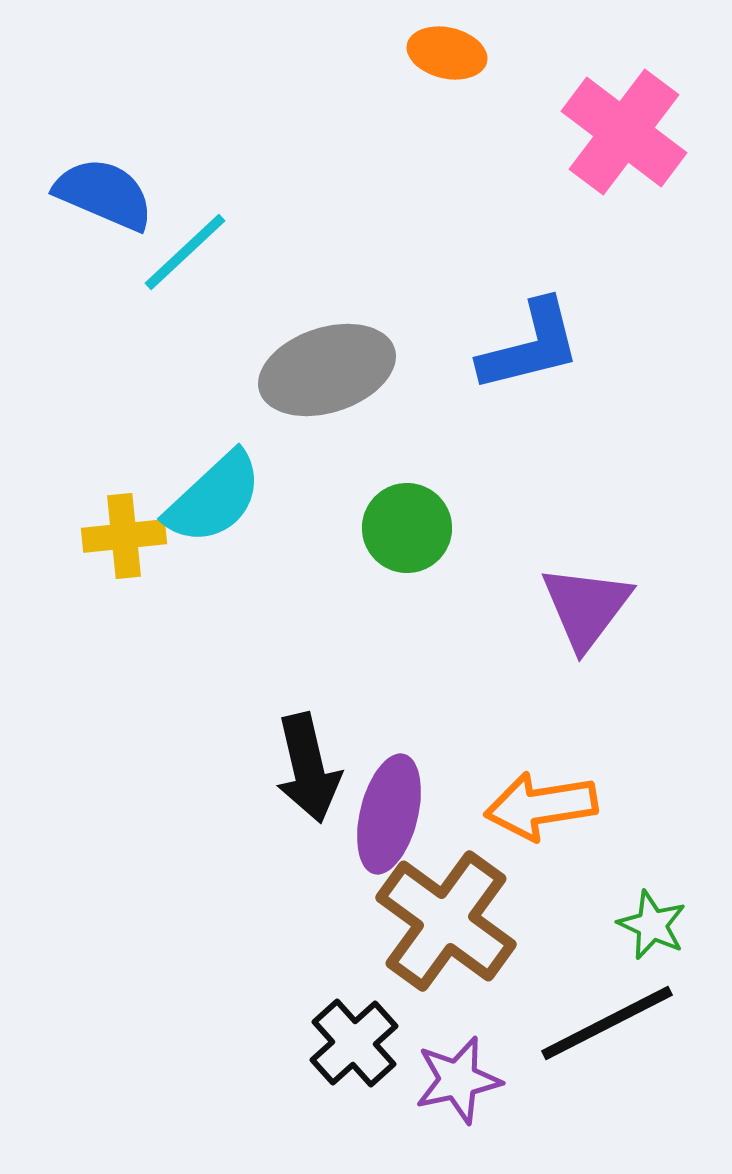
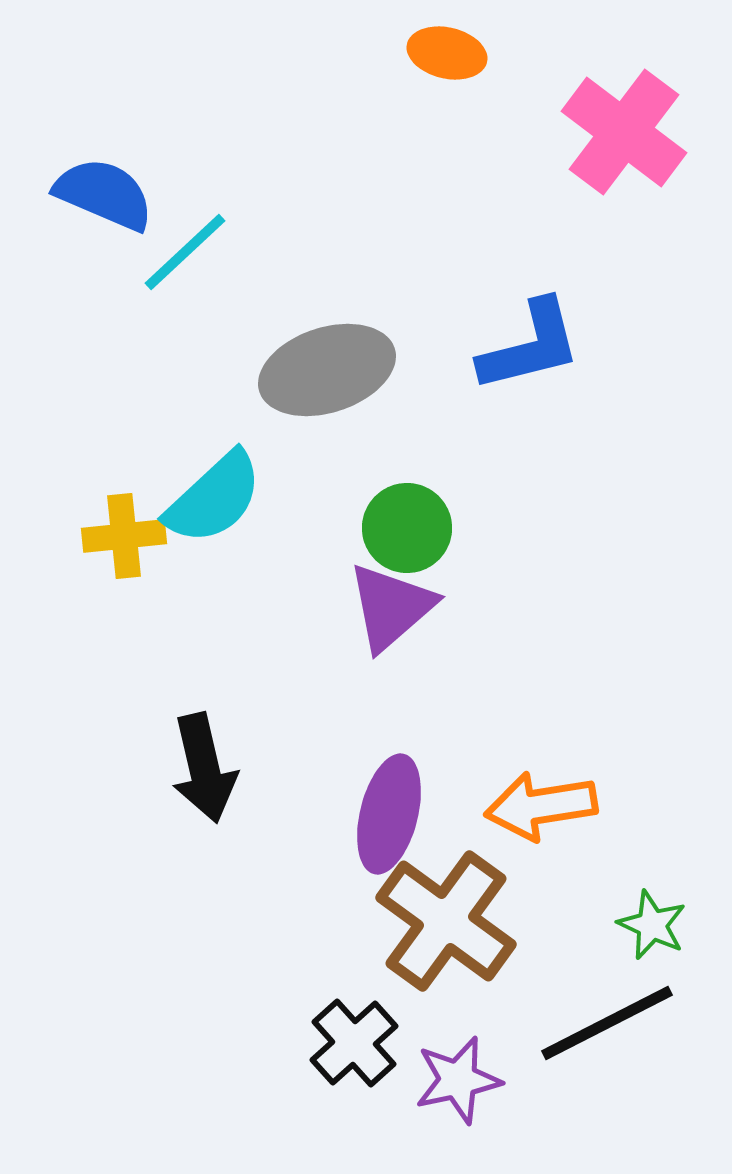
purple triangle: moved 195 px left; rotated 12 degrees clockwise
black arrow: moved 104 px left
